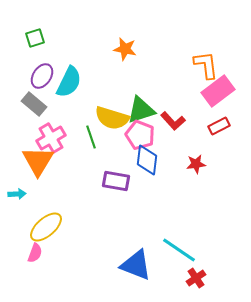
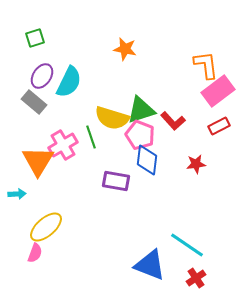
gray rectangle: moved 2 px up
pink cross: moved 12 px right, 7 px down
cyan line: moved 8 px right, 5 px up
blue triangle: moved 14 px right
